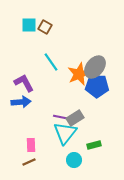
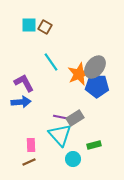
cyan triangle: moved 5 px left, 2 px down; rotated 20 degrees counterclockwise
cyan circle: moved 1 px left, 1 px up
